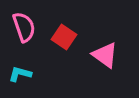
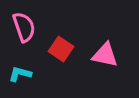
red square: moved 3 px left, 12 px down
pink triangle: rotated 24 degrees counterclockwise
